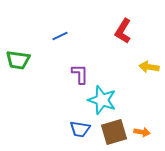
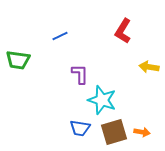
blue trapezoid: moved 1 px up
